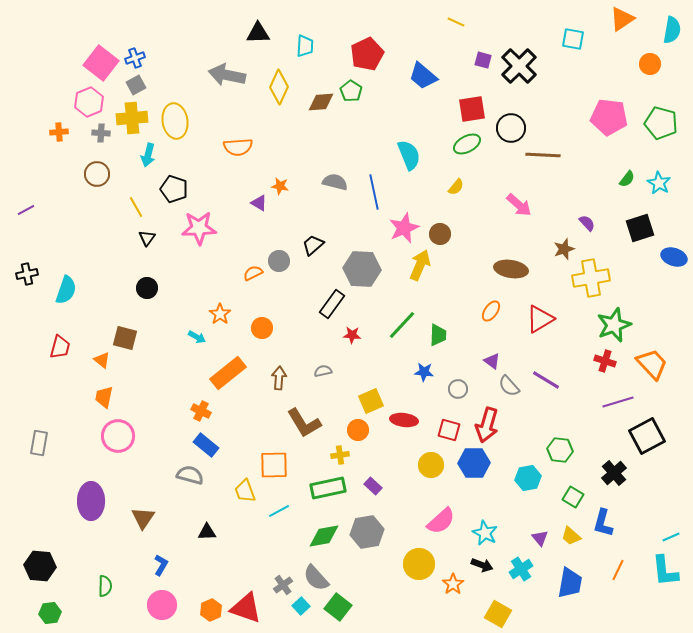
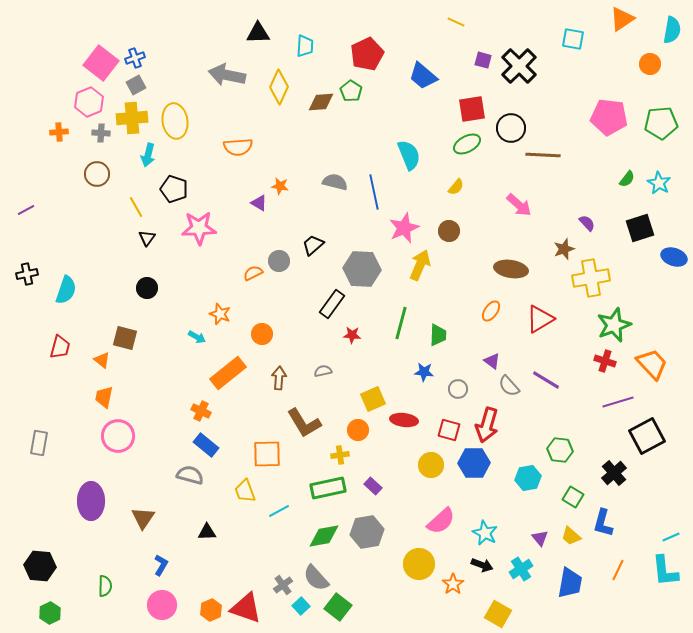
green pentagon at (661, 123): rotated 20 degrees counterclockwise
brown circle at (440, 234): moved 9 px right, 3 px up
orange star at (220, 314): rotated 15 degrees counterclockwise
green line at (402, 325): moved 1 px left, 2 px up; rotated 28 degrees counterclockwise
orange circle at (262, 328): moved 6 px down
yellow square at (371, 401): moved 2 px right, 2 px up
orange square at (274, 465): moved 7 px left, 11 px up
green hexagon at (50, 613): rotated 20 degrees counterclockwise
